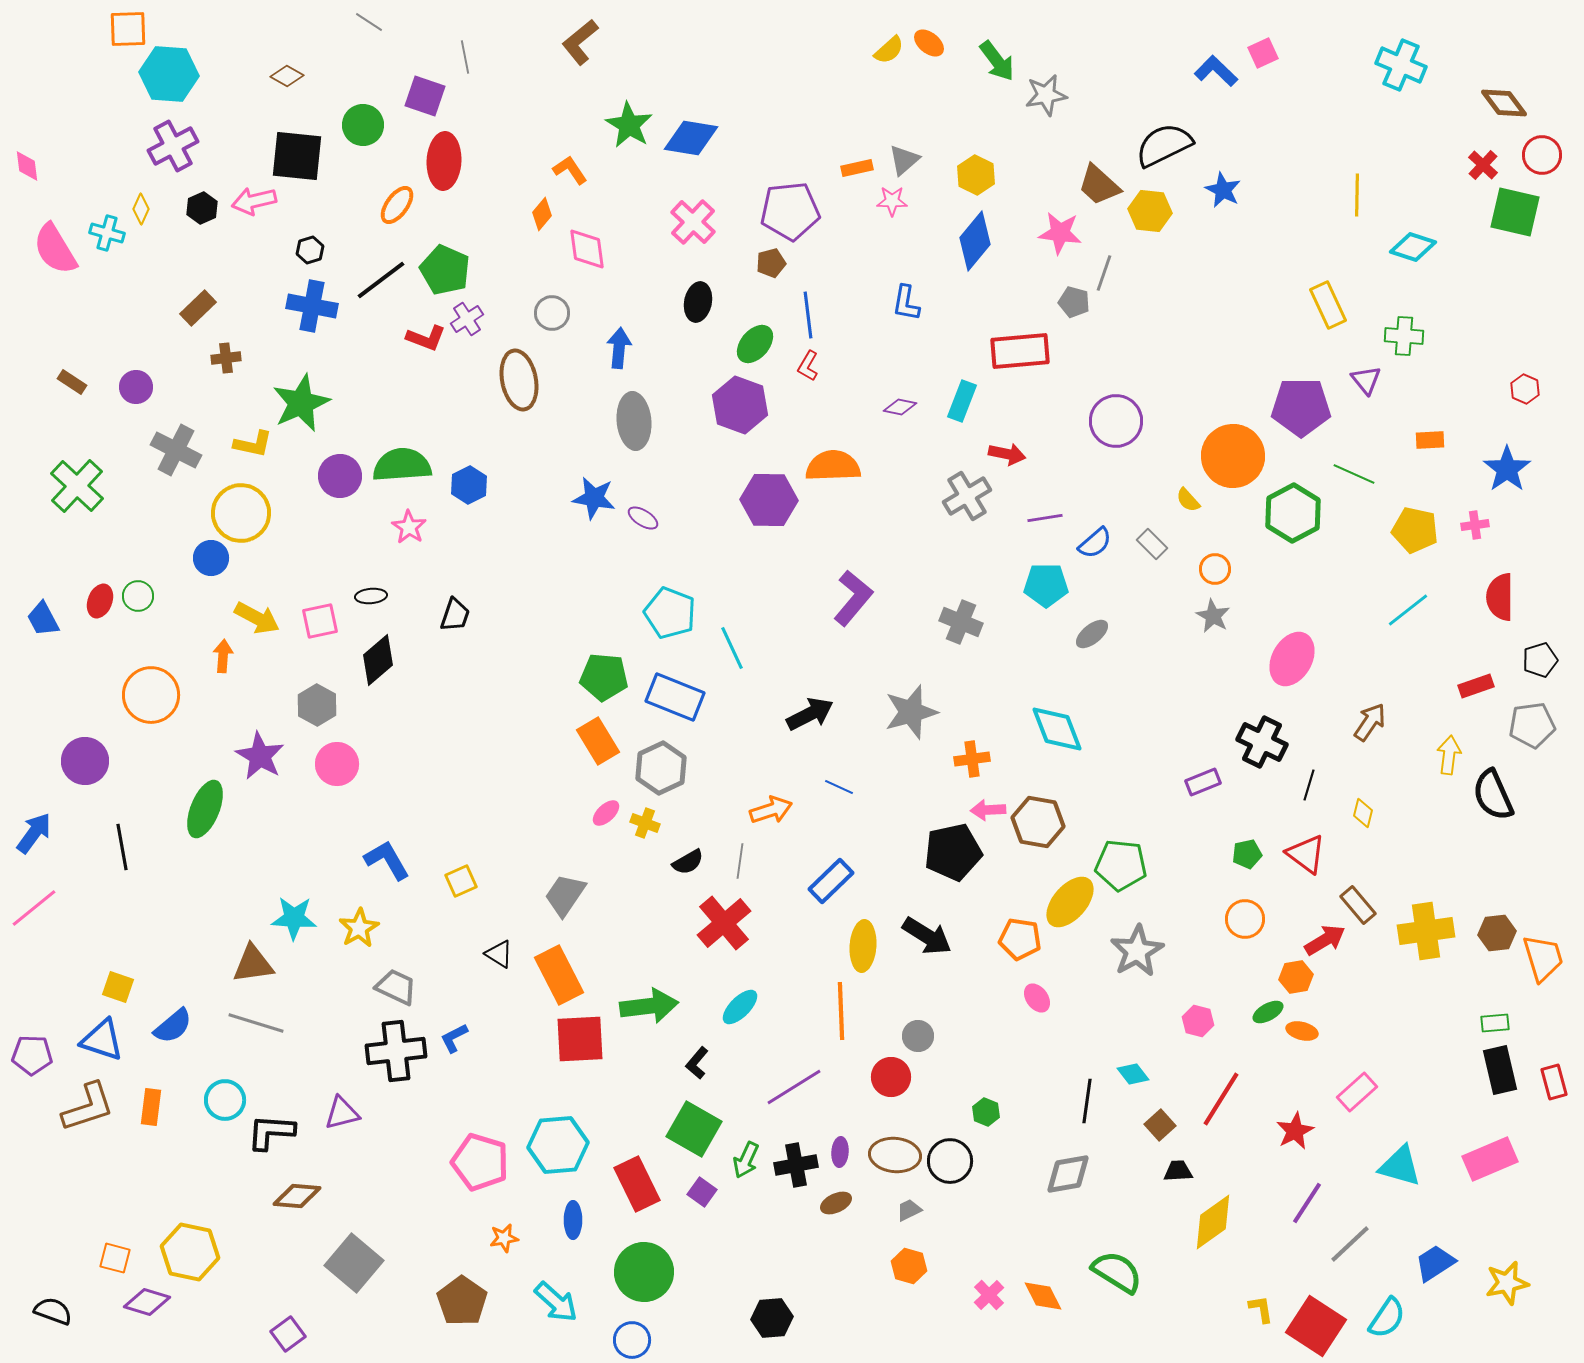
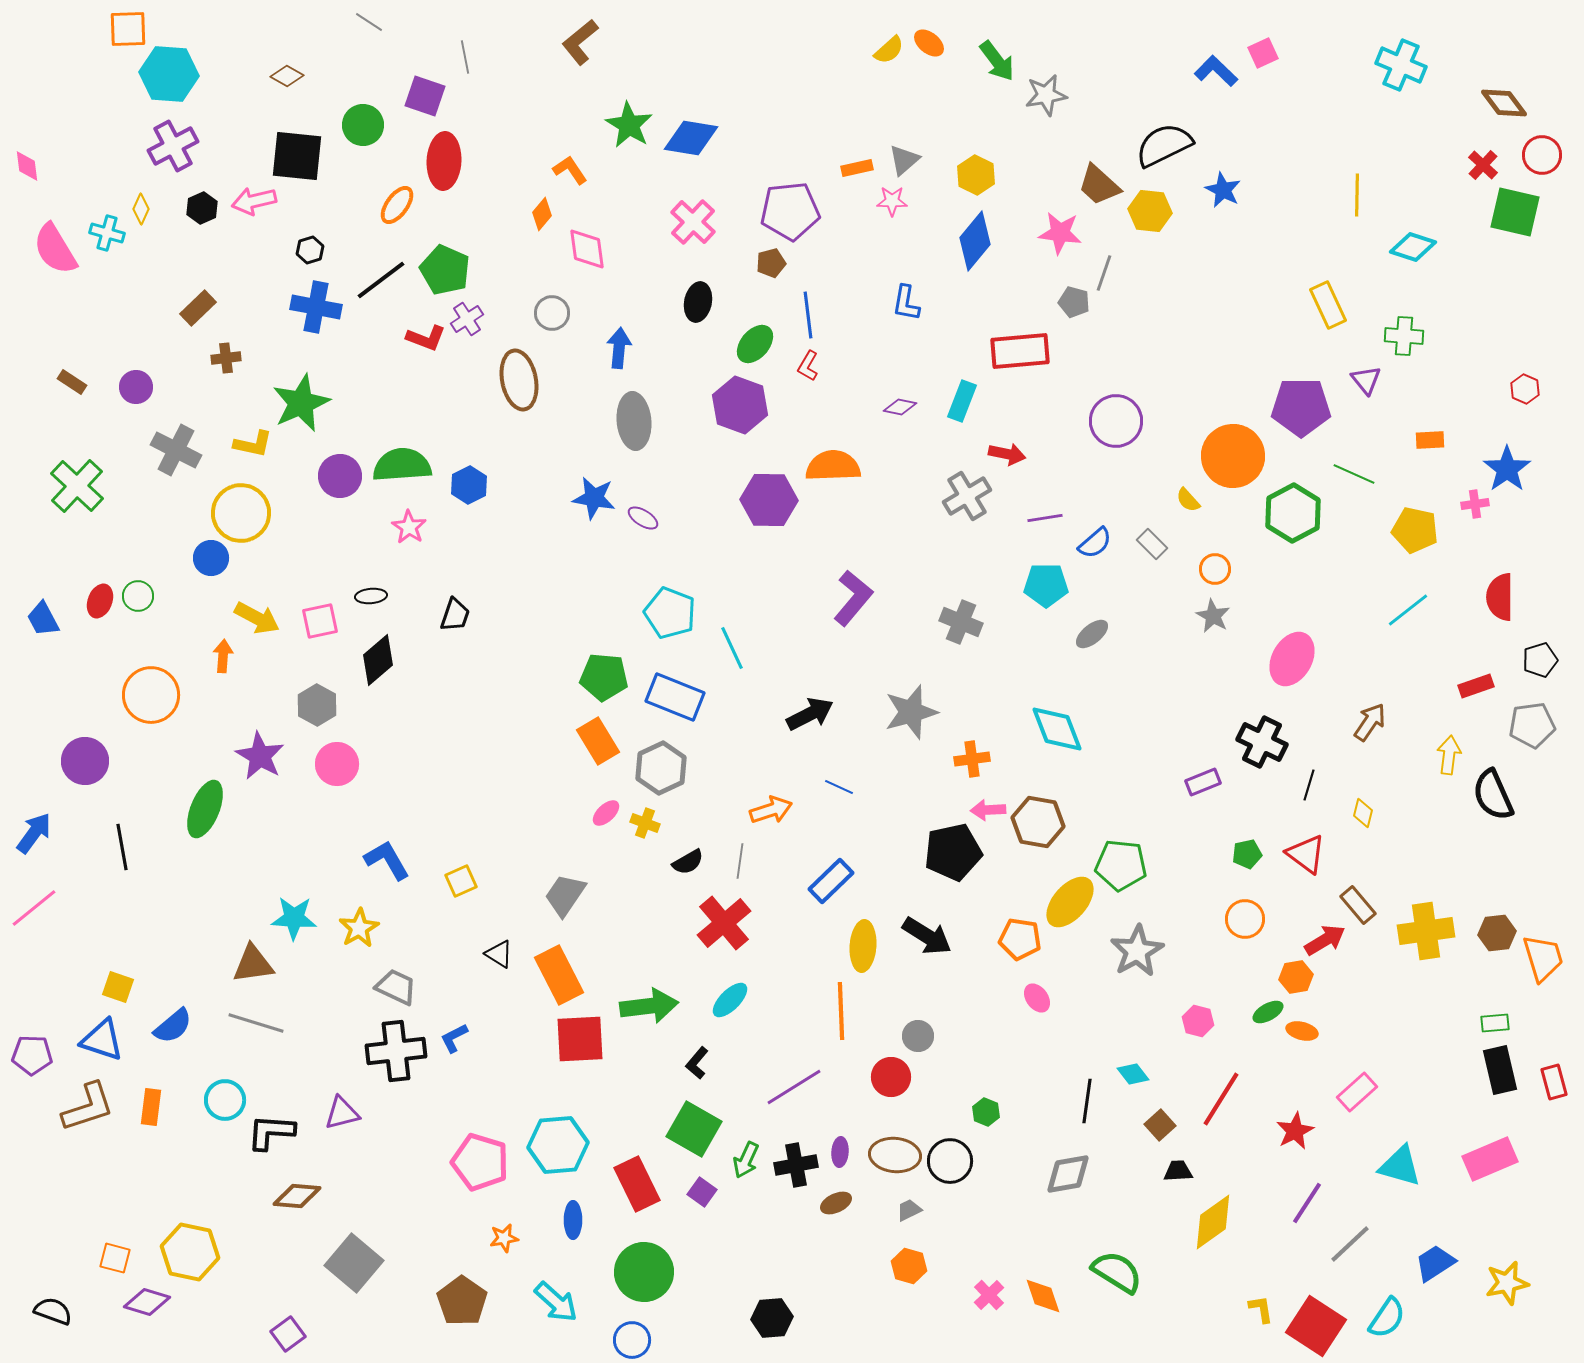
blue cross at (312, 306): moved 4 px right, 1 px down
pink cross at (1475, 525): moved 21 px up
cyan ellipse at (740, 1007): moved 10 px left, 7 px up
orange diamond at (1043, 1296): rotated 9 degrees clockwise
